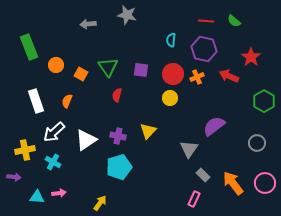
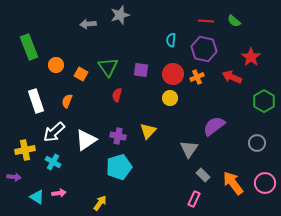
gray star: moved 7 px left; rotated 30 degrees counterclockwise
red arrow: moved 3 px right, 1 px down
cyan triangle: rotated 28 degrees clockwise
